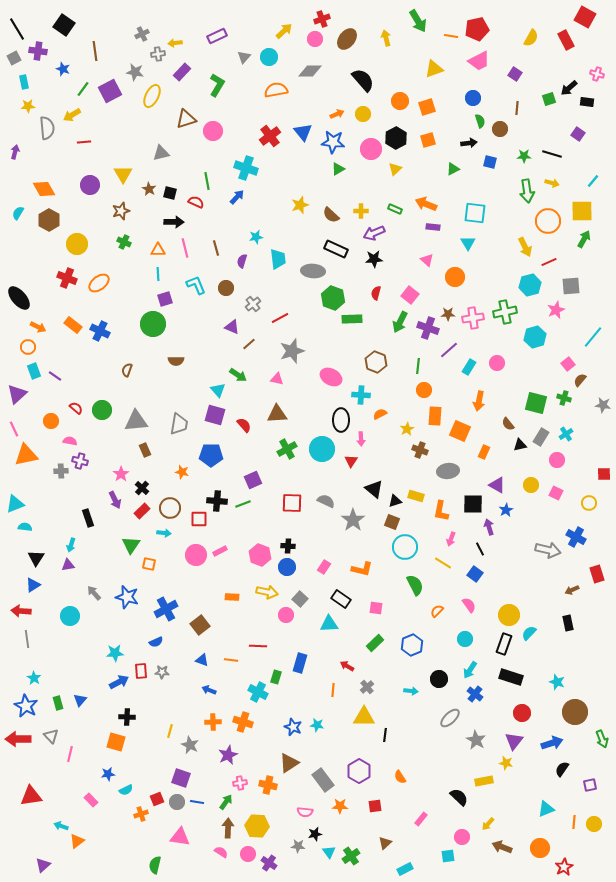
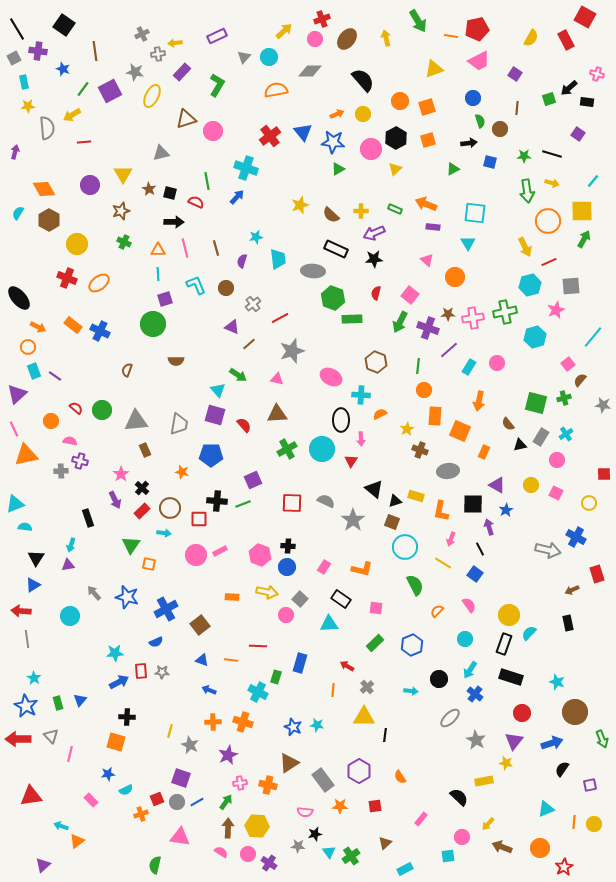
green cross at (564, 398): rotated 32 degrees counterclockwise
blue line at (197, 802): rotated 40 degrees counterclockwise
